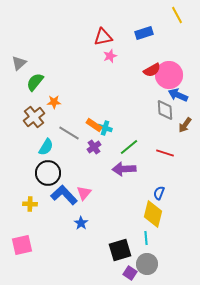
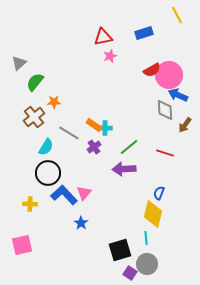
cyan cross: rotated 16 degrees counterclockwise
